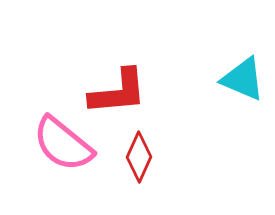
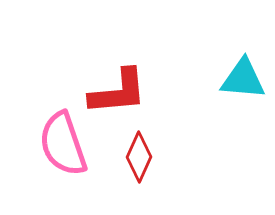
cyan triangle: rotated 18 degrees counterclockwise
pink semicircle: rotated 32 degrees clockwise
